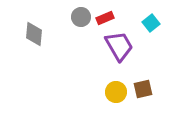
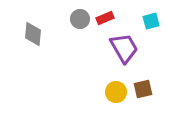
gray circle: moved 1 px left, 2 px down
cyan square: moved 2 px up; rotated 24 degrees clockwise
gray diamond: moved 1 px left
purple trapezoid: moved 5 px right, 2 px down
